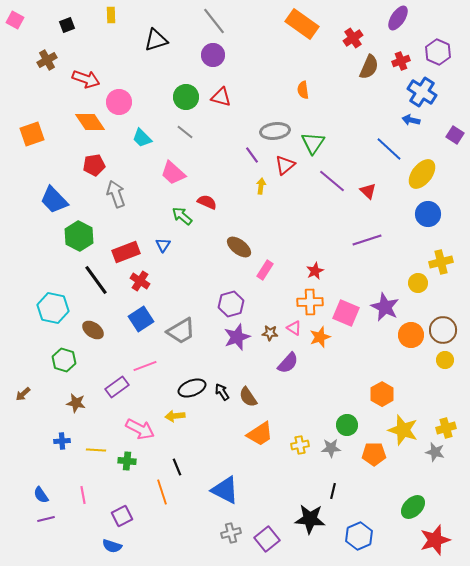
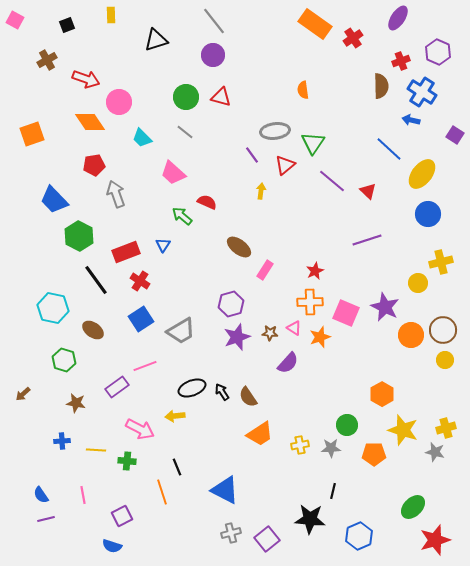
orange rectangle at (302, 24): moved 13 px right
brown semicircle at (369, 67): moved 12 px right, 19 px down; rotated 25 degrees counterclockwise
yellow arrow at (261, 186): moved 5 px down
